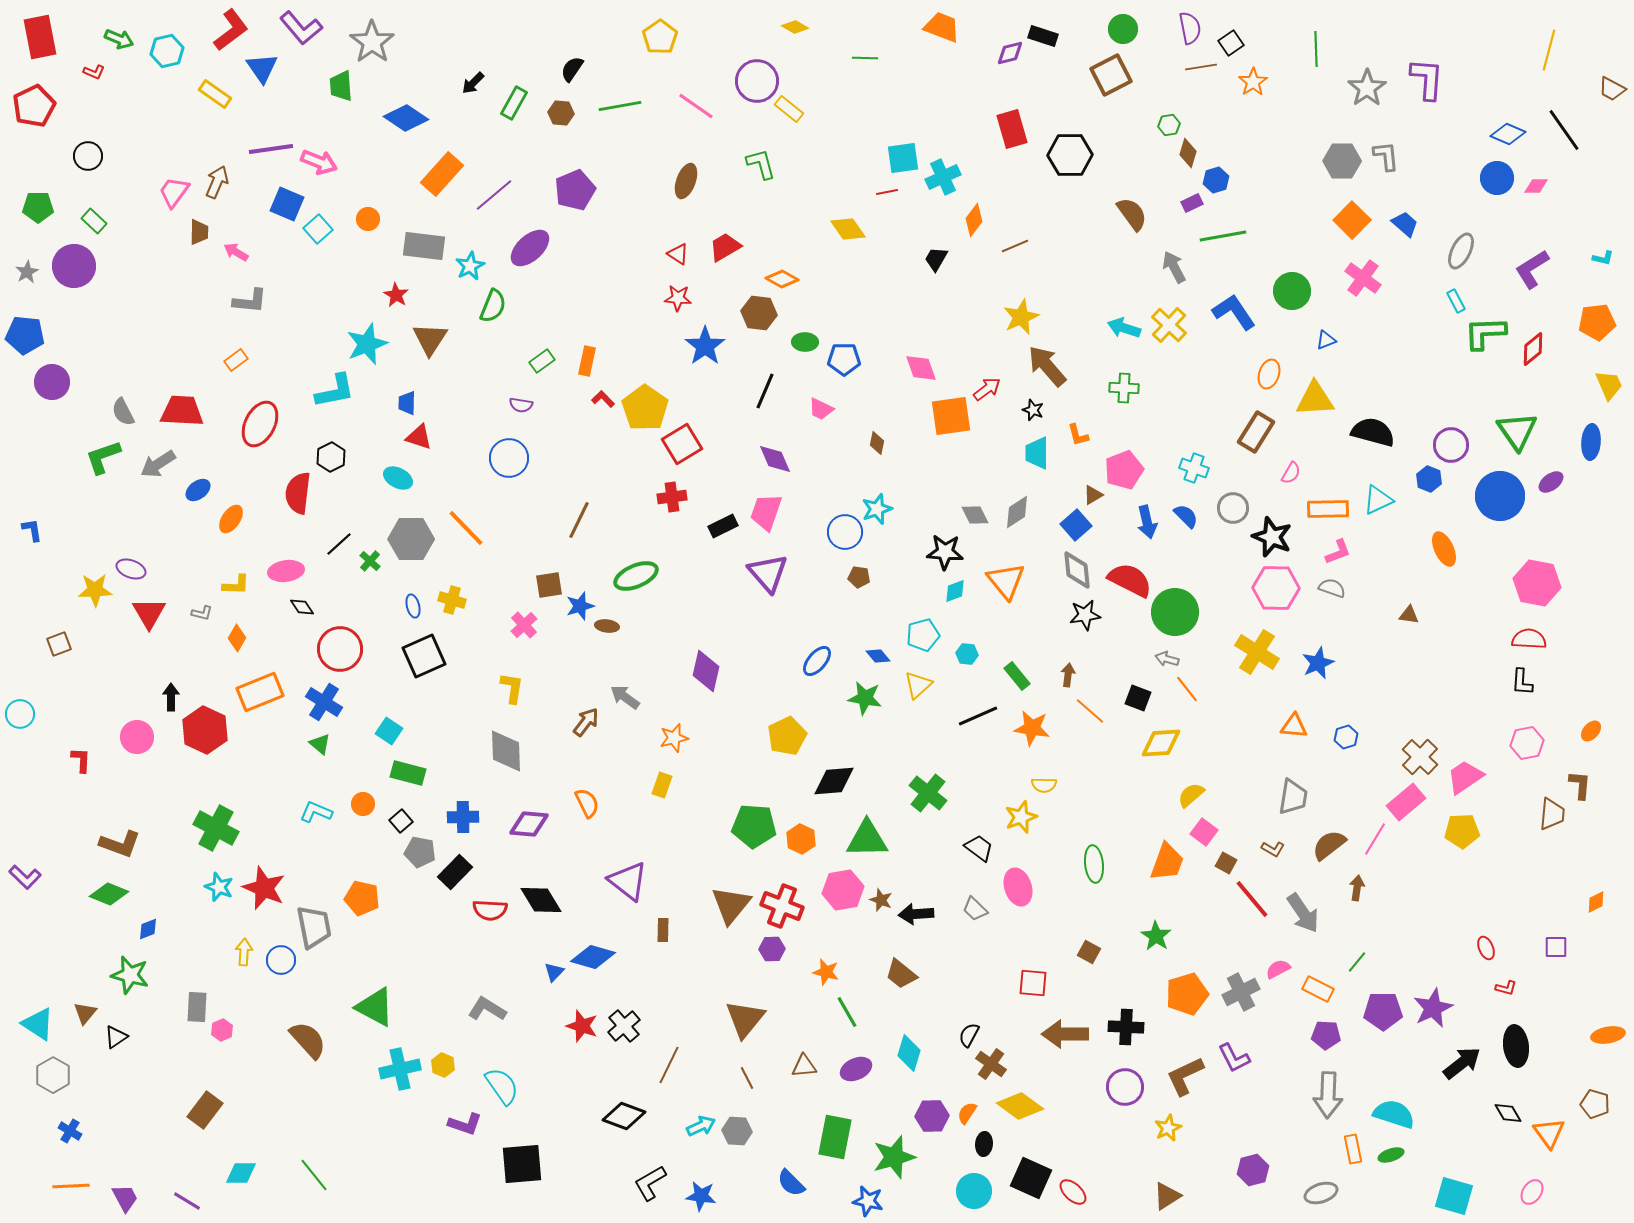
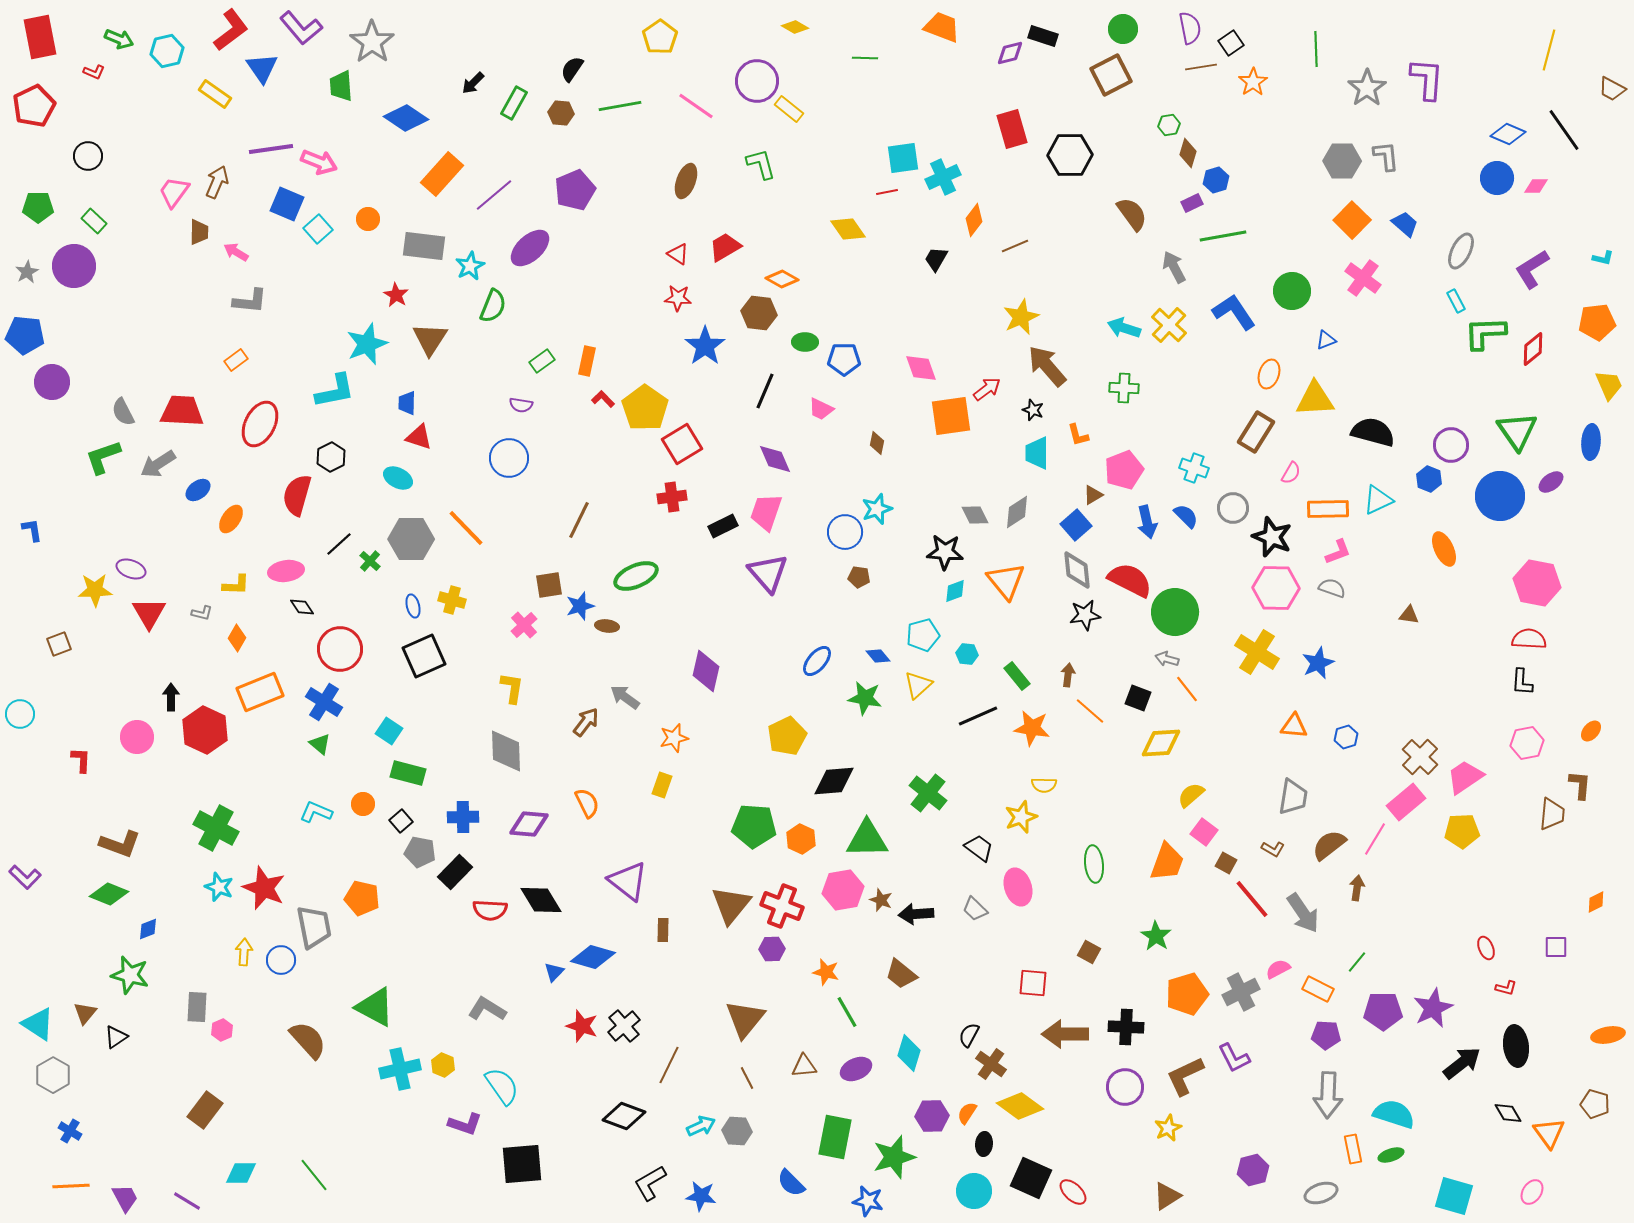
red semicircle at (298, 493): moved 1 px left, 2 px down; rotated 9 degrees clockwise
